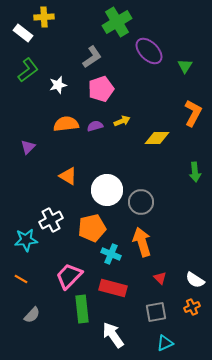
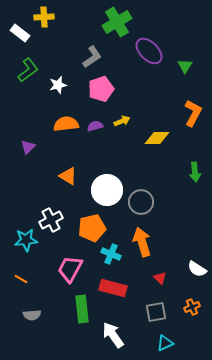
white rectangle: moved 3 px left
pink trapezoid: moved 1 px right, 7 px up; rotated 16 degrees counterclockwise
white semicircle: moved 2 px right, 11 px up
gray semicircle: rotated 42 degrees clockwise
